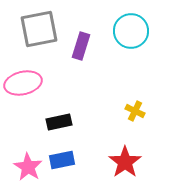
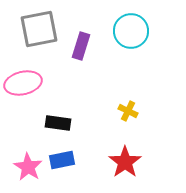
yellow cross: moved 7 px left
black rectangle: moved 1 px left, 1 px down; rotated 20 degrees clockwise
